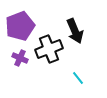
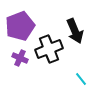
cyan line: moved 3 px right, 1 px down
